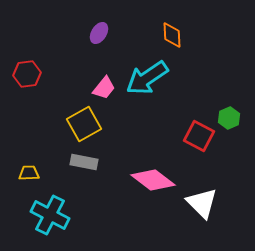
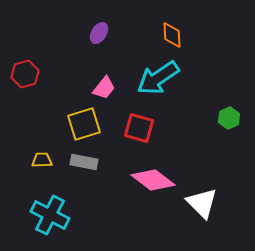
red hexagon: moved 2 px left; rotated 8 degrees counterclockwise
cyan arrow: moved 11 px right
yellow square: rotated 12 degrees clockwise
red square: moved 60 px left, 8 px up; rotated 12 degrees counterclockwise
yellow trapezoid: moved 13 px right, 13 px up
